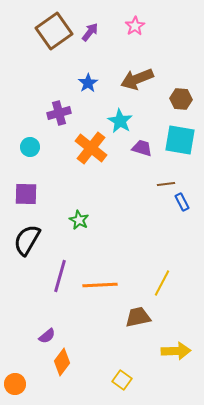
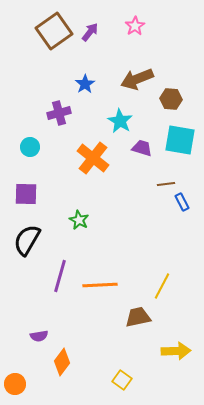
blue star: moved 3 px left, 1 px down
brown hexagon: moved 10 px left
orange cross: moved 2 px right, 10 px down
yellow line: moved 3 px down
purple semicircle: moved 8 px left; rotated 30 degrees clockwise
